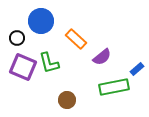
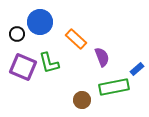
blue circle: moved 1 px left, 1 px down
black circle: moved 4 px up
purple semicircle: rotated 72 degrees counterclockwise
brown circle: moved 15 px right
